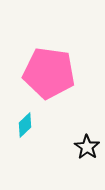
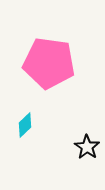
pink pentagon: moved 10 px up
